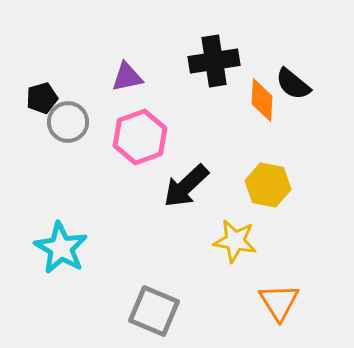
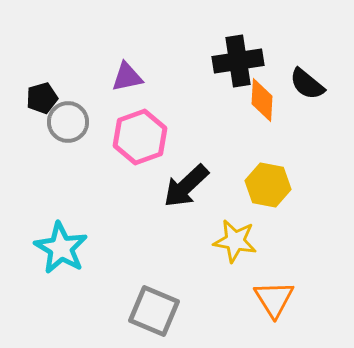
black cross: moved 24 px right
black semicircle: moved 14 px right
orange triangle: moved 5 px left, 3 px up
